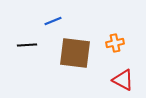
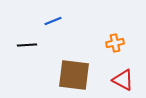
brown square: moved 1 px left, 22 px down
